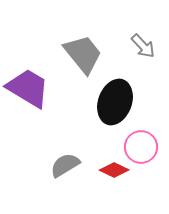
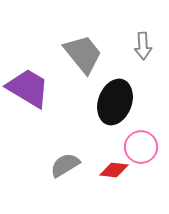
gray arrow: rotated 40 degrees clockwise
red diamond: rotated 20 degrees counterclockwise
